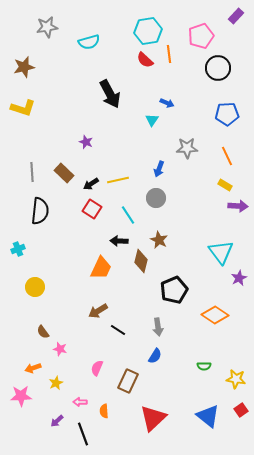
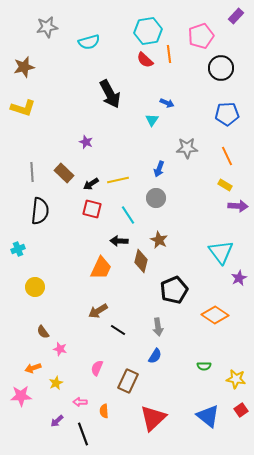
black circle at (218, 68): moved 3 px right
red square at (92, 209): rotated 18 degrees counterclockwise
